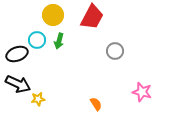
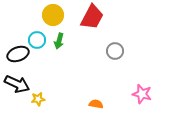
black ellipse: moved 1 px right
black arrow: moved 1 px left
pink star: moved 2 px down
orange semicircle: rotated 48 degrees counterclockwise
